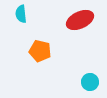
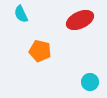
cyan semicircle: rotated 18 degrees counterclockwise
